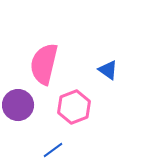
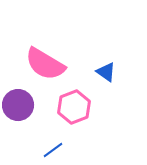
pink semicircle: moved 1 px right; rotated 72 degrees counterclockwise
blue triangle: moved 2 px left, 2 px down
